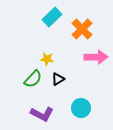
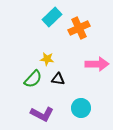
orange cross: moved 3 px left, 1 px up; rotated 20 degrees clockwise
pink arrow: moved 1 px right, 7 px down
black triangle: rotated 40 degrees clockwise
